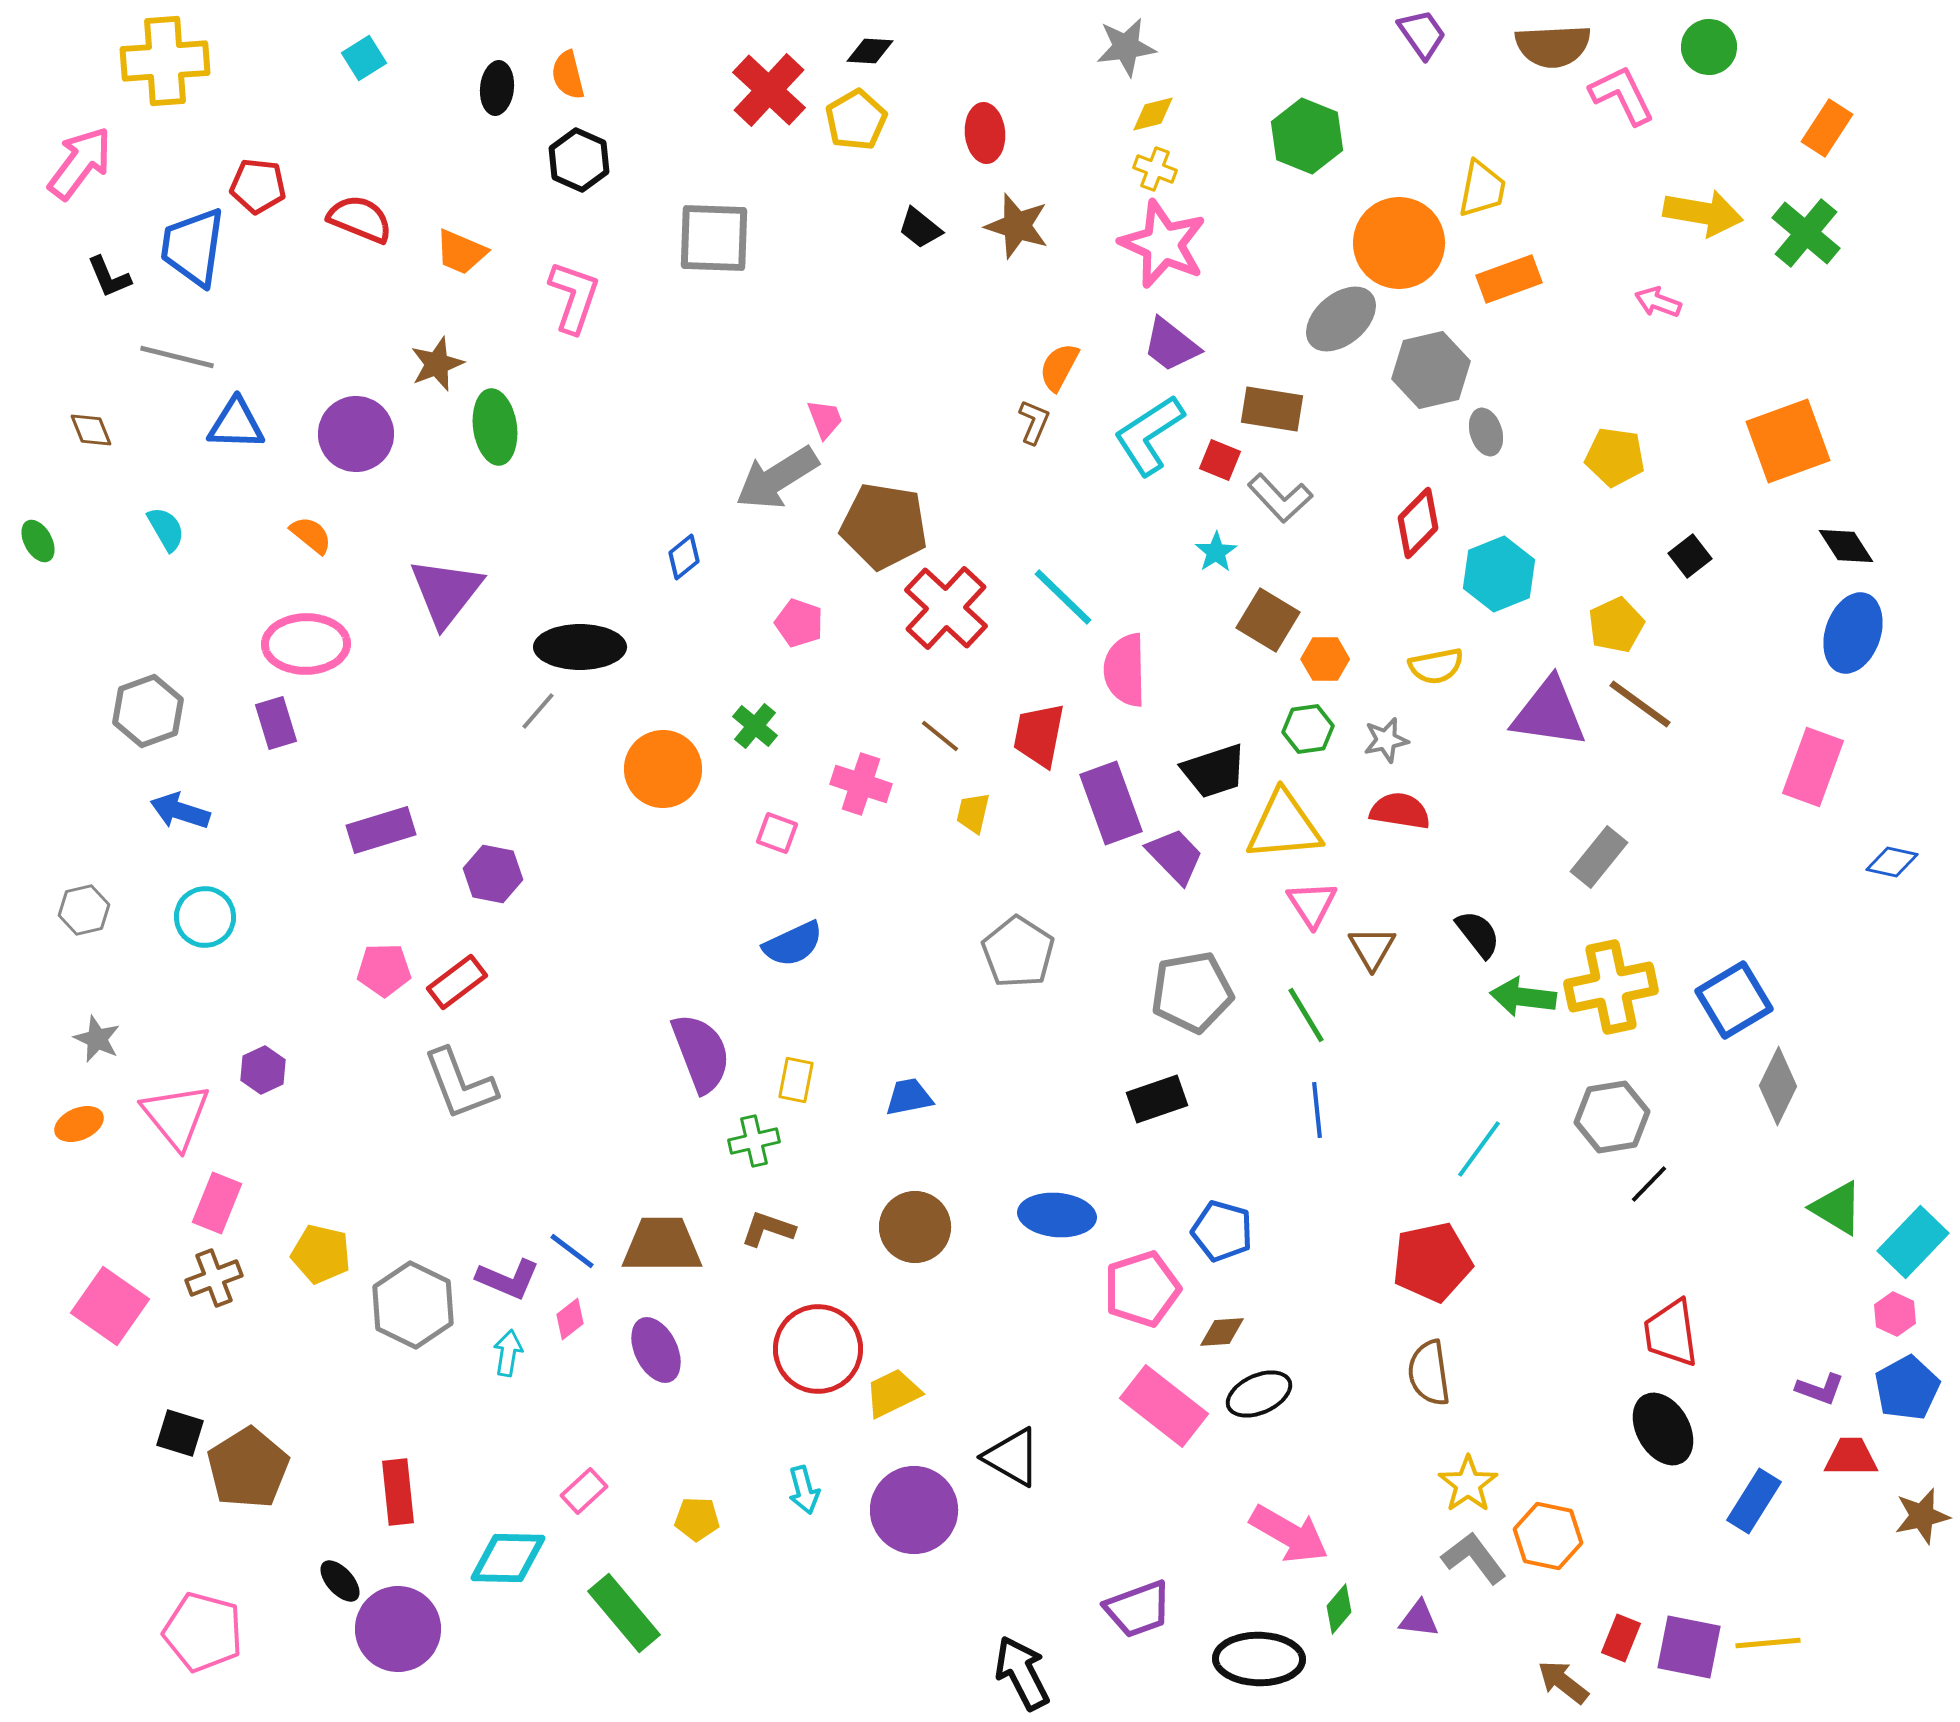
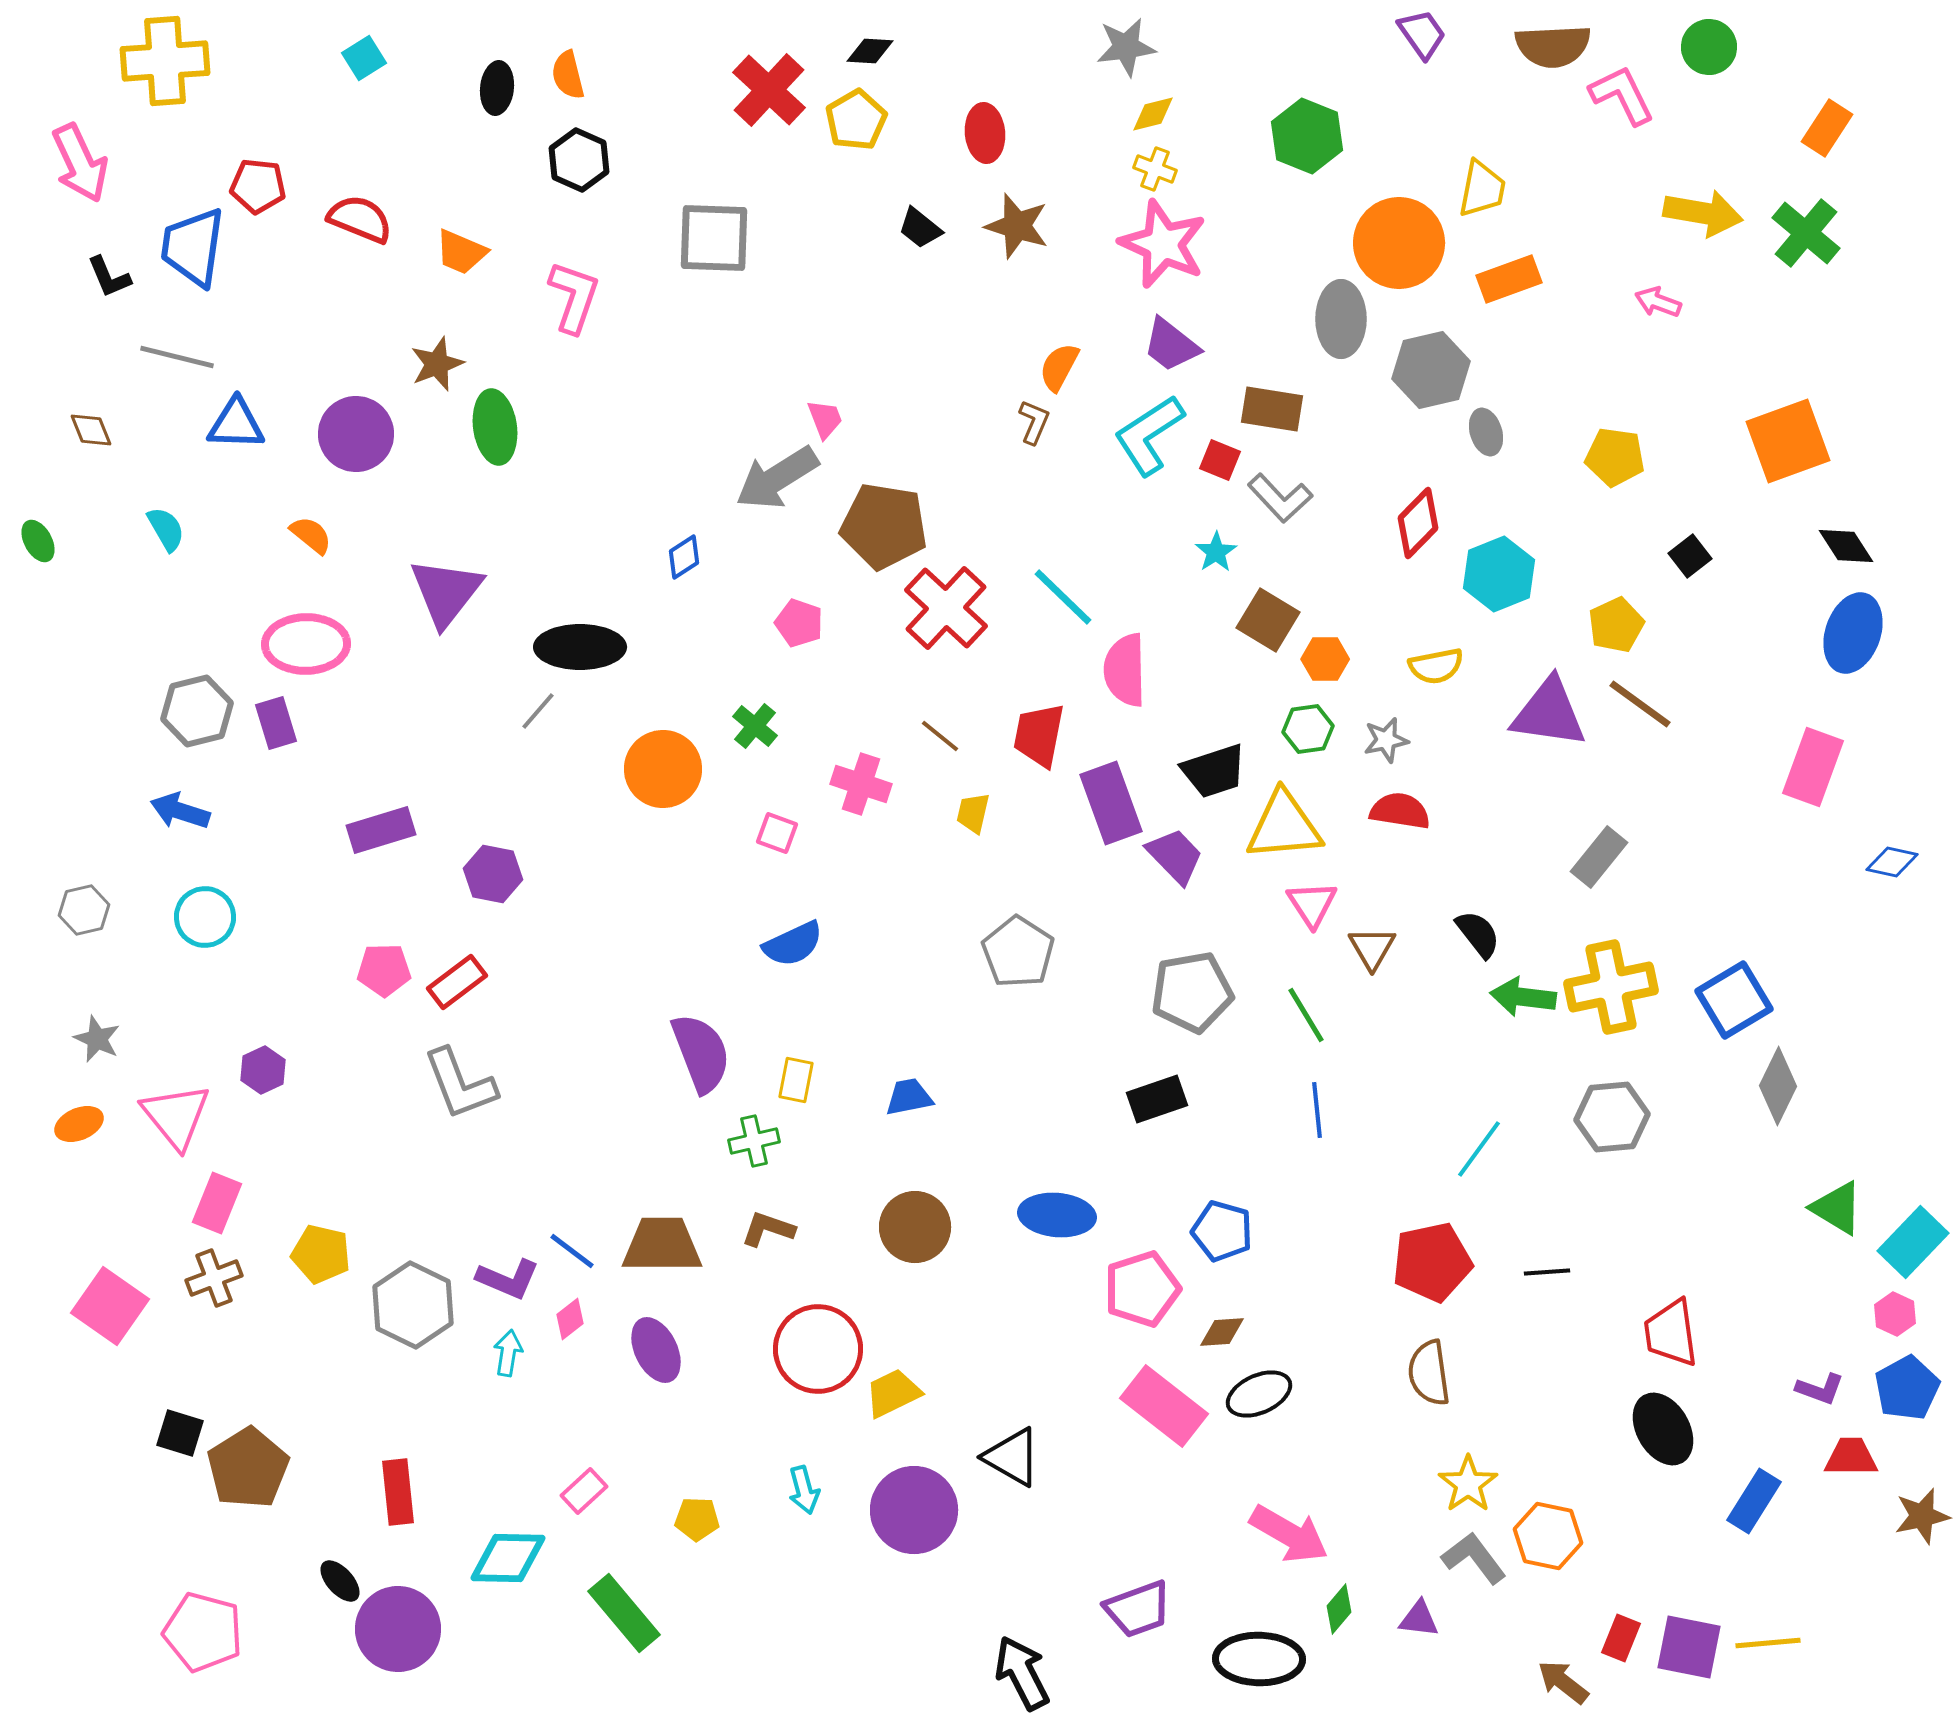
pink arrow at (80, 163): rotated 118 degrees clockwise
gray ellipse at (1341, 319): rotated 50 degrees counterclockwise
blue diamond at (684, 557): rotated 6 degrees clockwise
gray hexagon at (148, 711): moved 49 px right; rotated 6 degrees clockwise
gray hexagon at (1612, 1117): rotated 4 degrees clockwise
black line at (1649, 1184): moved 102 px left, 88 px down; rotated 42 degrees clockwise
